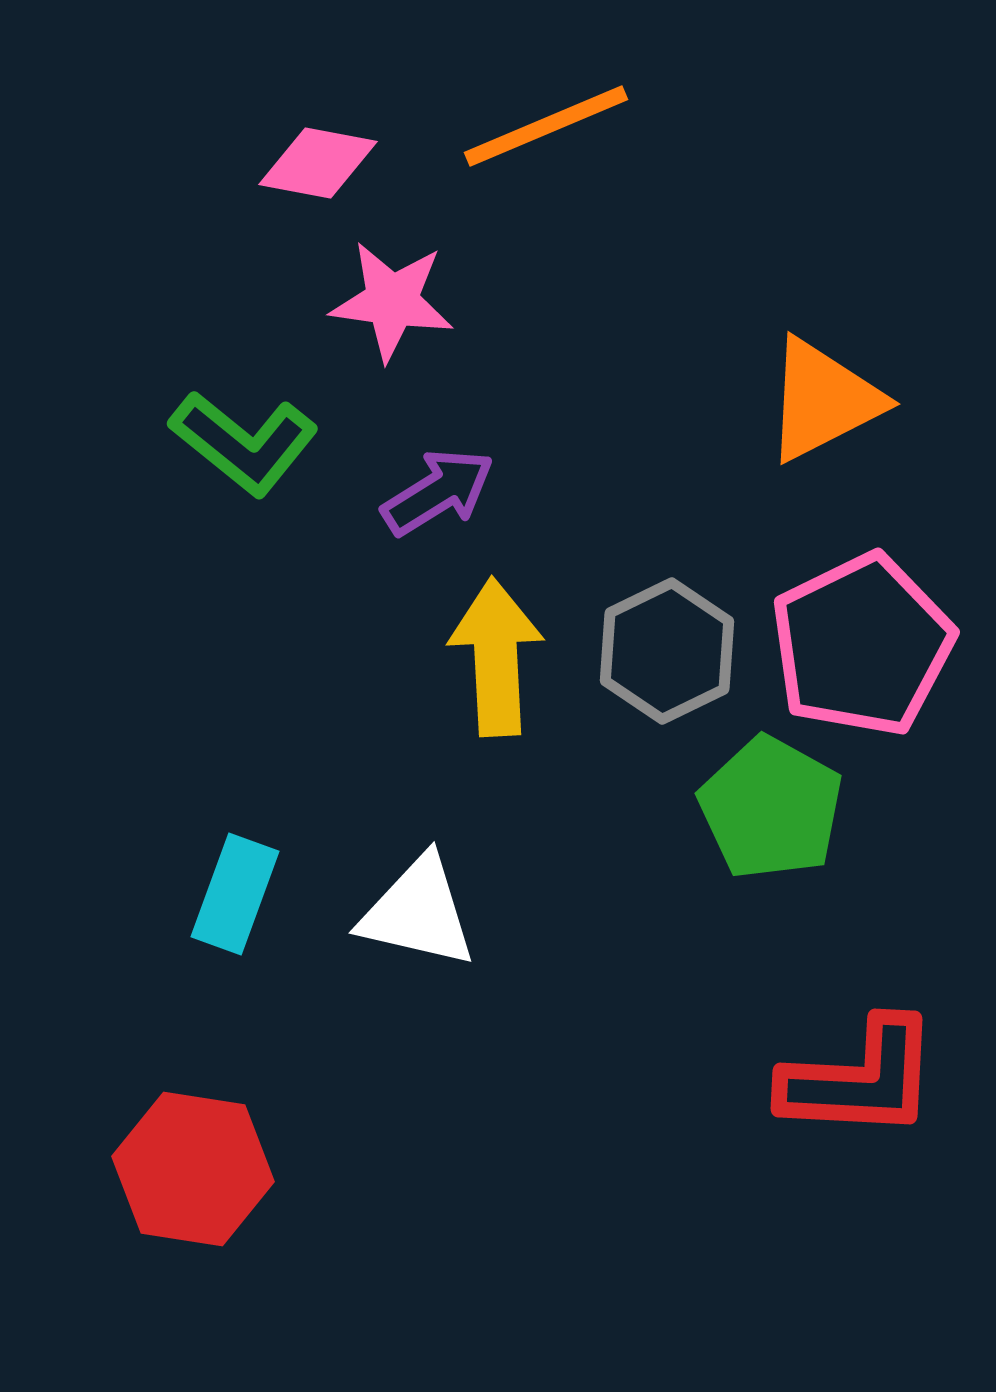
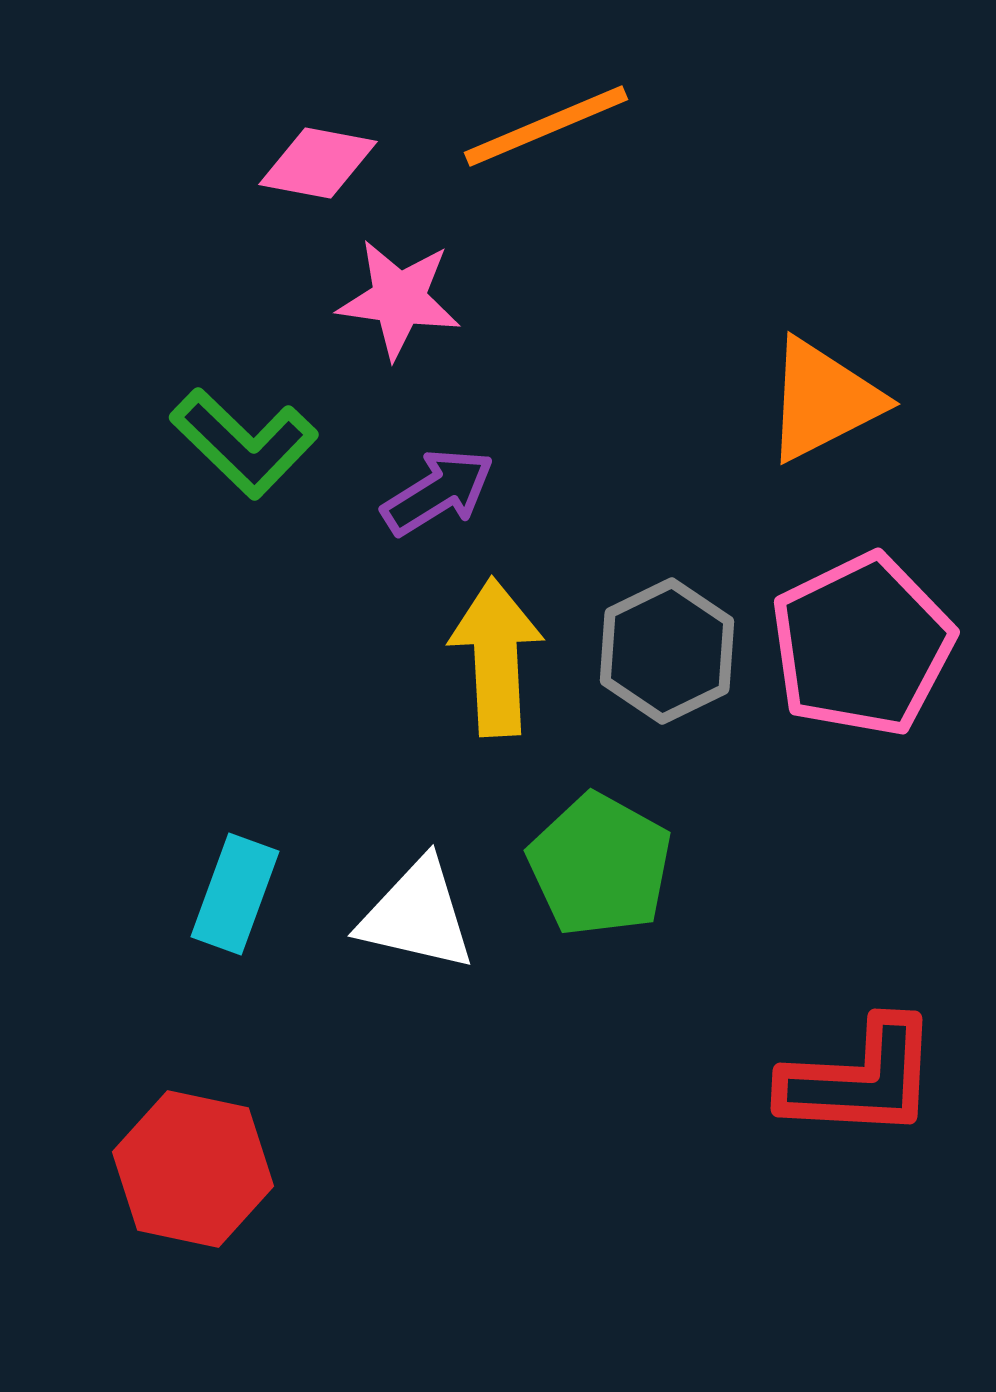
pink star: moved 7 px right, 2 px up
green L-shape: rotated 5 degrees clockwise
green pentagon: moved 171 px left, 57 px down
white triangle: moved 1 px left, 3 px down
red hexagon: rotated 3 degrees clockwise
